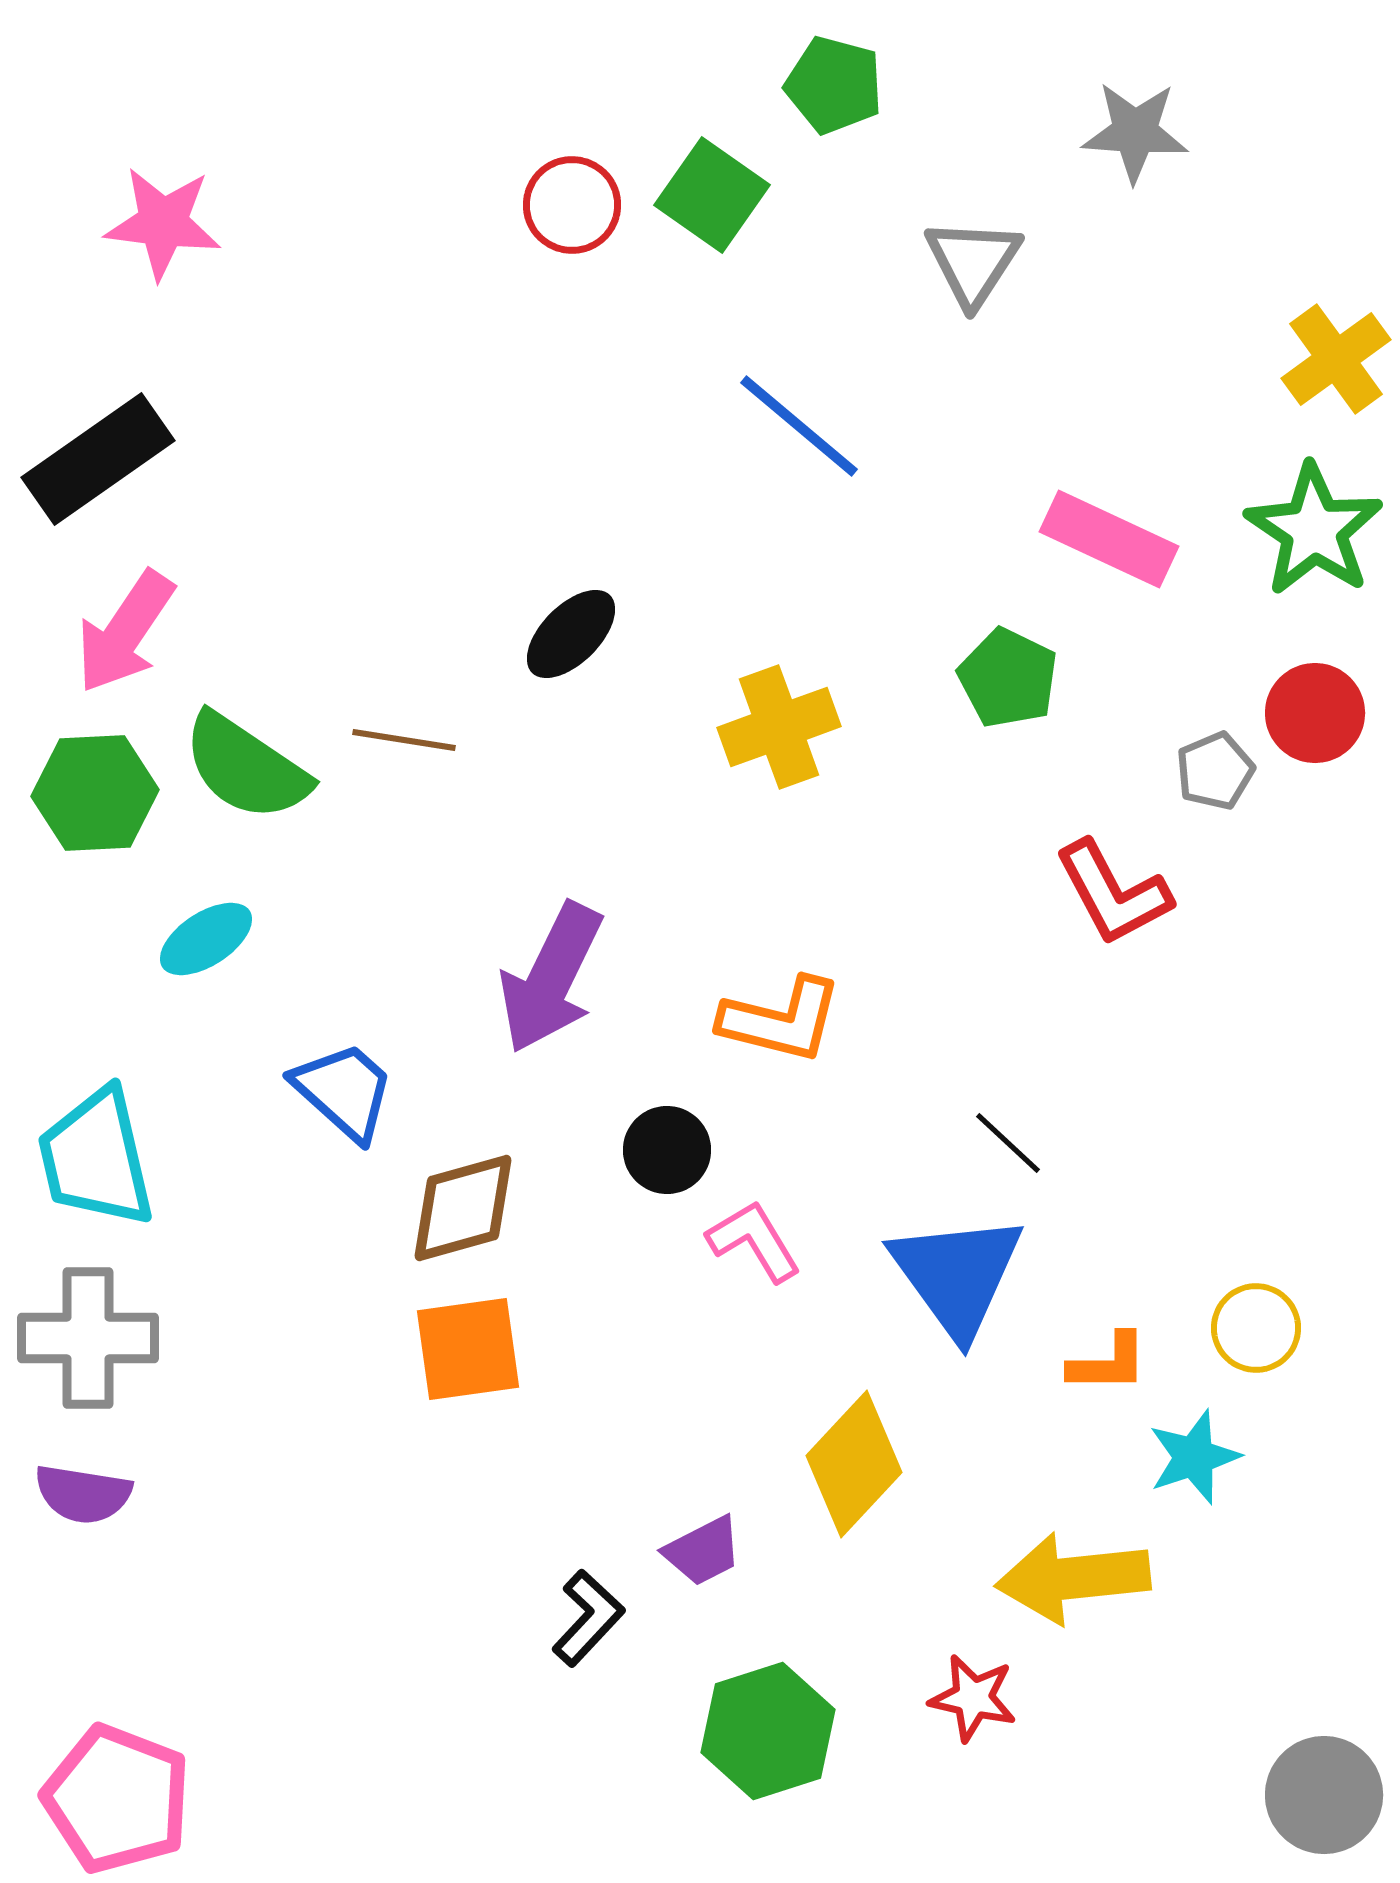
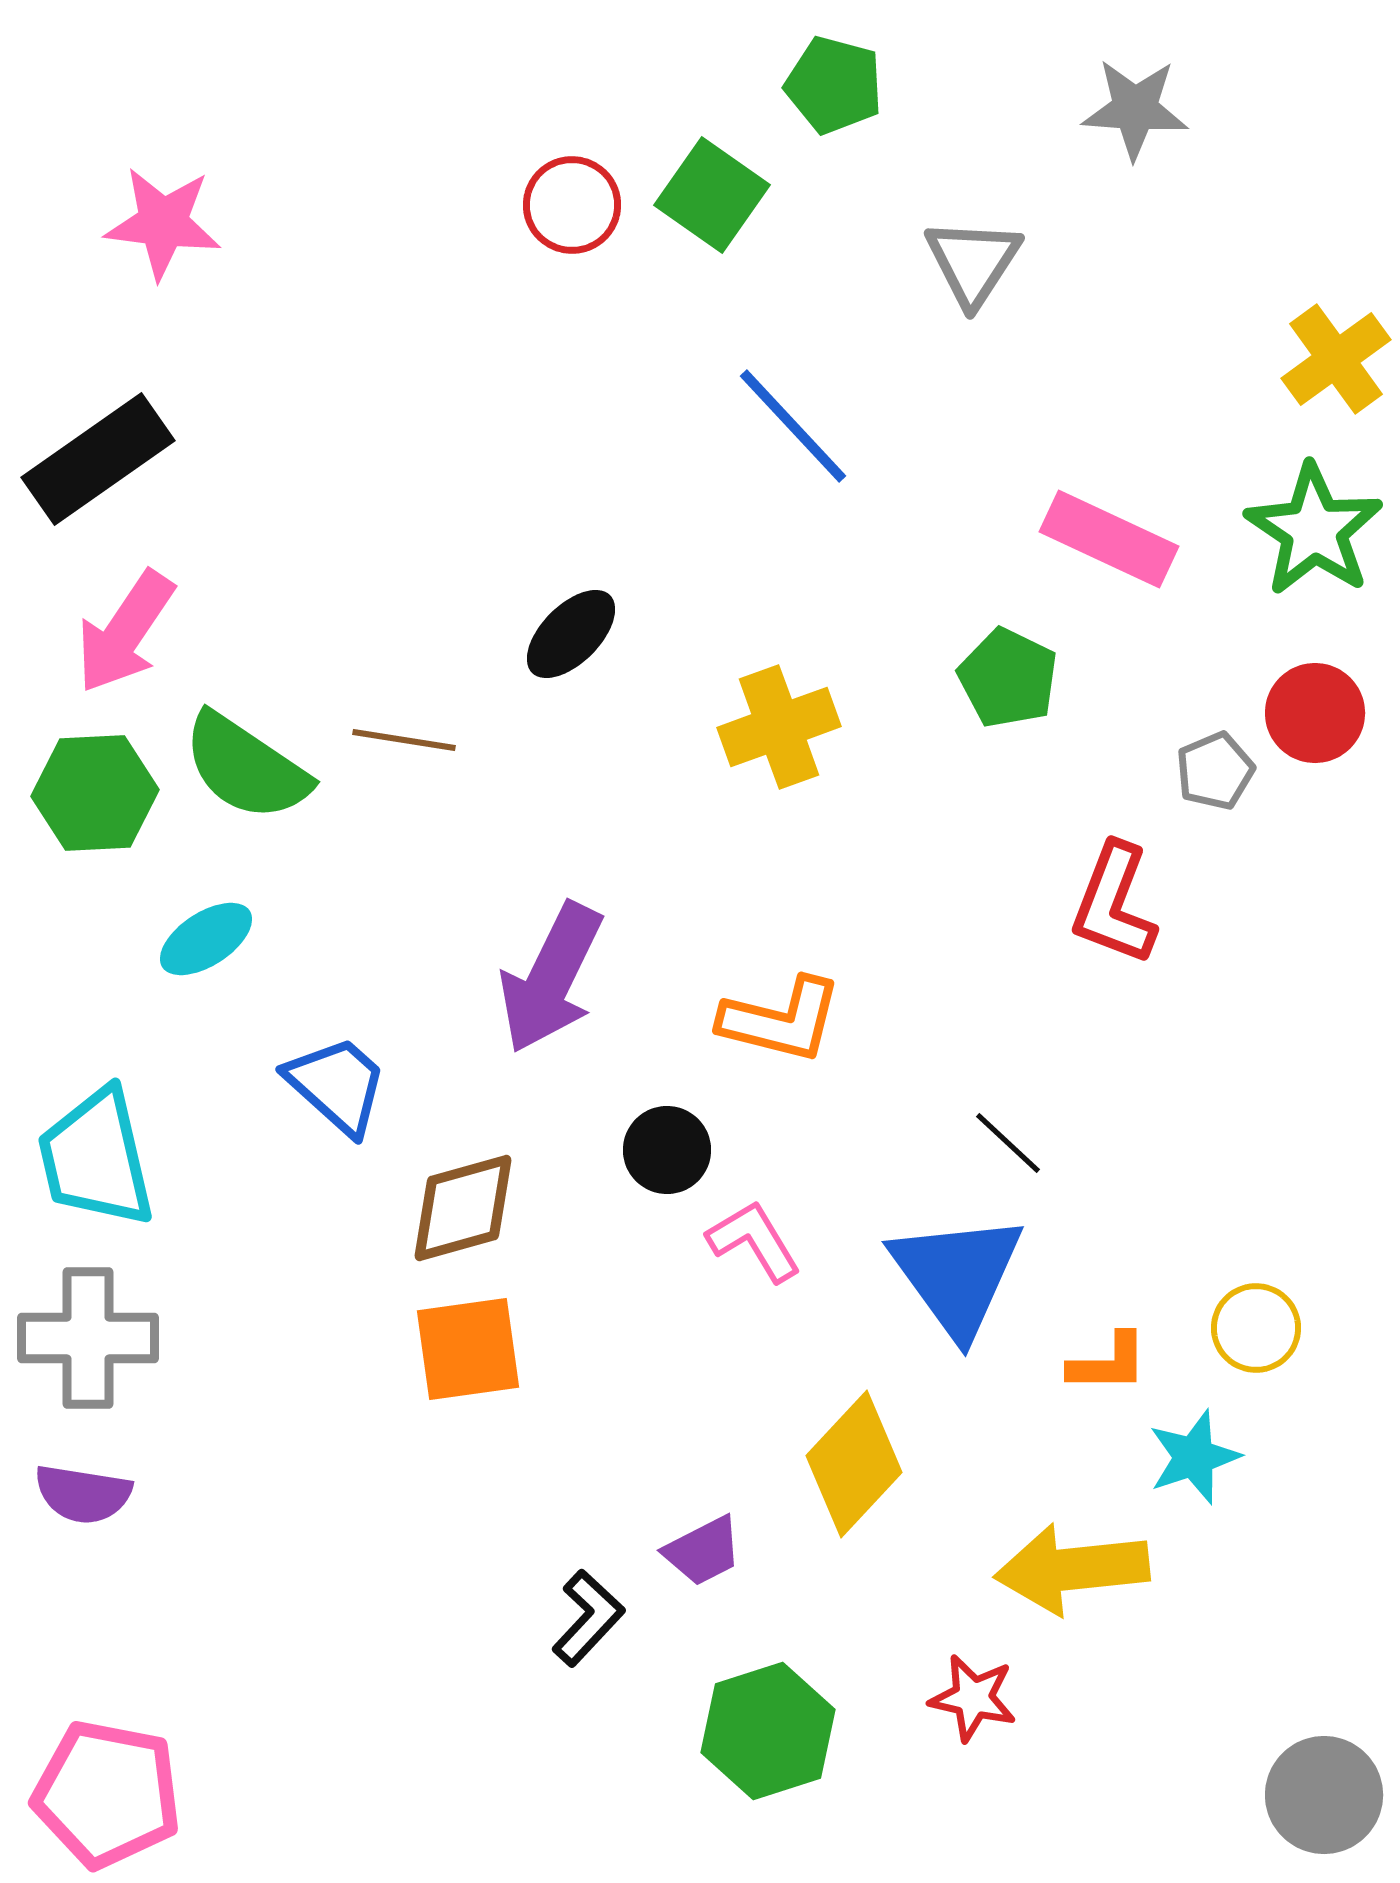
gray star at (1135, 132): moved 23 px up
blue line at (799, 426): moved 6 px left; rotated 7 degrees clockwise
red L-shape at (1113, 893): moved 1 px right, 11 px down; rotated 49 degrees clockwise
blue trapezoid at (344, 1091): moved 7 px left, 6 px up
yellow arrow at (1073, 1578): moved 1 px left, 9 px up
pink pentagon at (117, 1799): moved 10 px left, 5 px up; rotated 10 degrees counterclockwise
